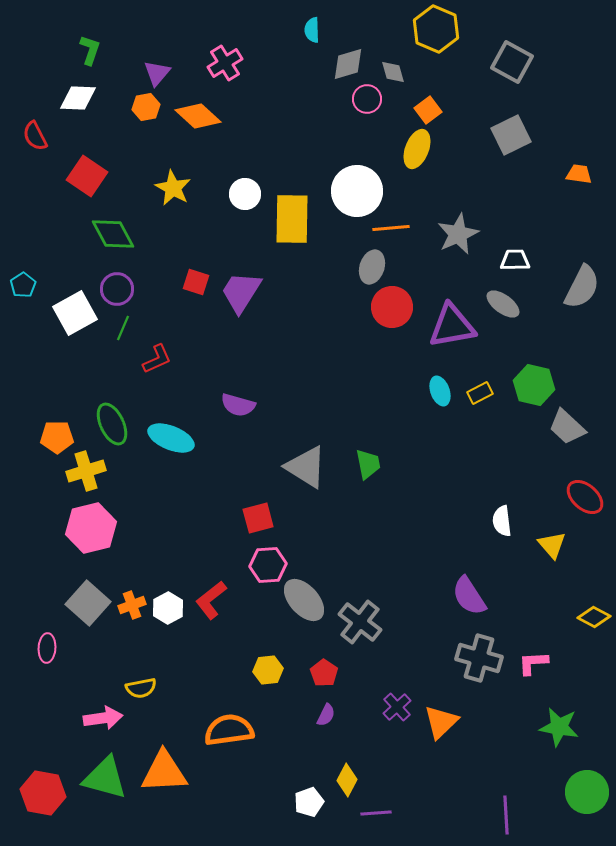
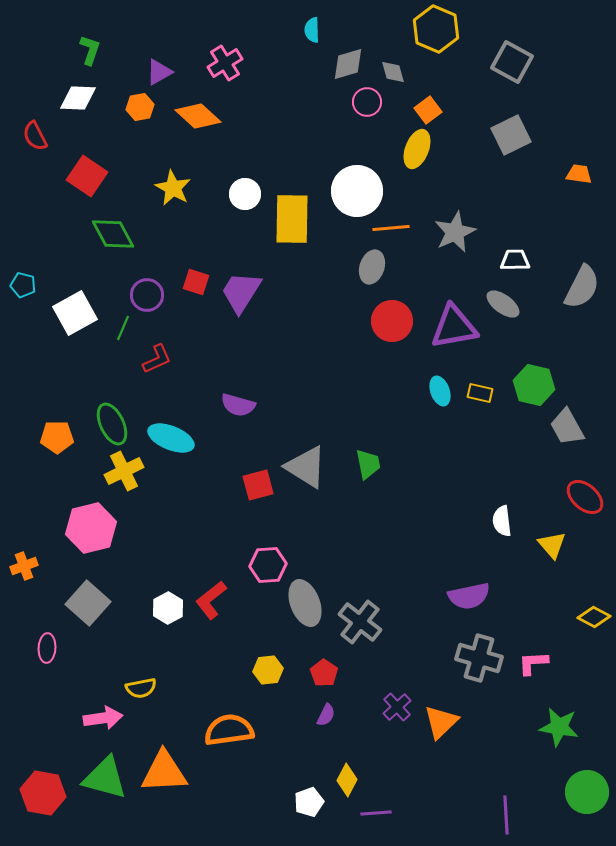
purple triangle at (157, 73): moved 2 px right, 1 px up; rotated 20 degrees clockwise
pink circle at (367, 99): moved 3 px down
orange hexagon at (146, 107): moved 6 px left
gray star at (458, 234): moved 3 px left, 2 px up
cyan pentagon at (23, 285): rotated 25 degrees counterclockwise
purple circle at (117, 289): moved 30 px right, 6 px down
red circle at (392, 307): moved 14 px down
purple triangle at (452, 326): moved 2 px right, 1 px down
yellow rectangle at (480, 393): rotated 40 degrees clockwise
gray trapezoid at (567, 427): rotated 18 degrees clockwise
yellow cross at (86, 471): moved 38 px right; rotated 9 degrees counterclockwise
red square at (258, 518): moved 33 px up
purple semicircle at (469, 596): rotated 69 degrees counterclockwise
gray ellipse at (304, 600): moved 1 px right, 3 px down; rotated 21 degrees clockwise
orange cross at (132, 605): moved 108 px left, 39 px up
